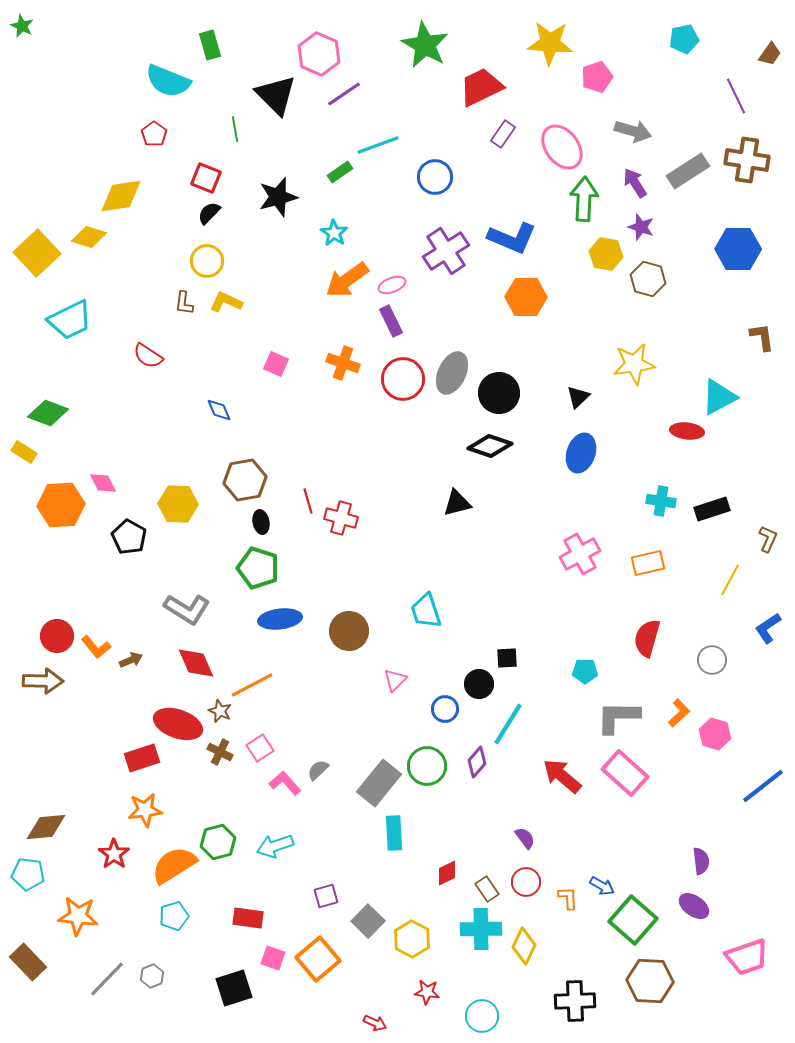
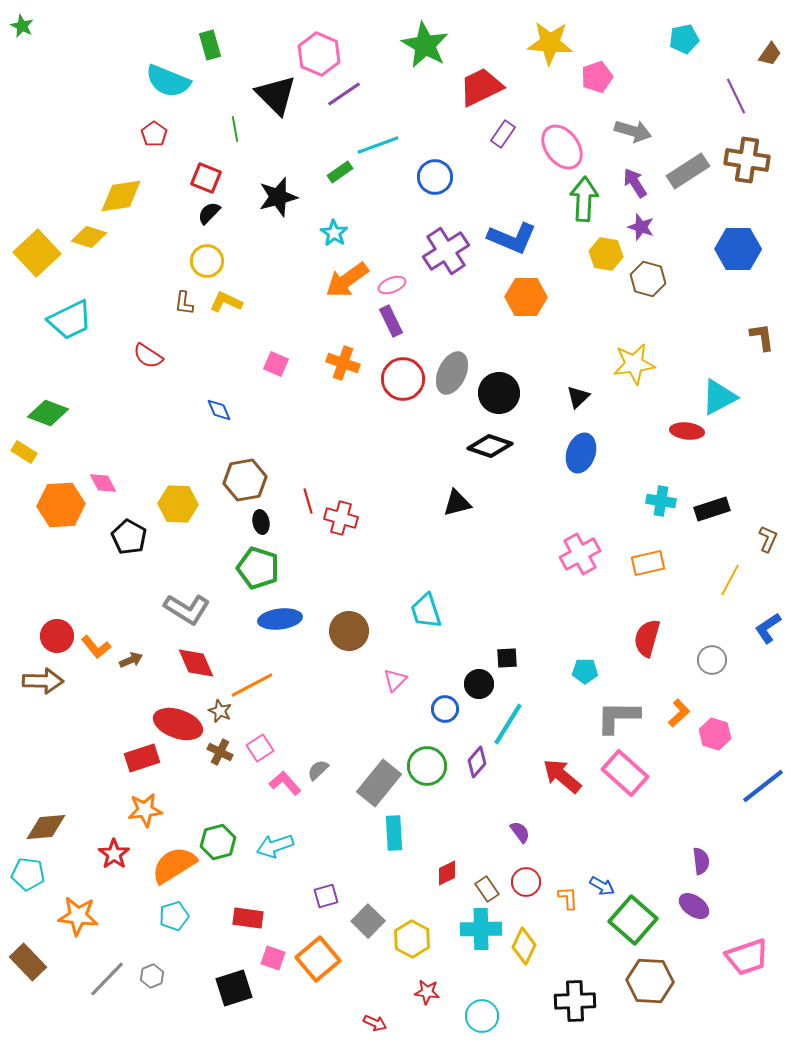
purple semicircle at (525, 838): moved 5 px left, 6 px up
